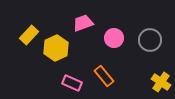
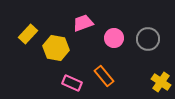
yellow rectangle: moved 1 px left, 1 px up
gray circle: moved 2 px left, 1 px up
yellow hexagon: rotated 25 degrees counterclockwise
